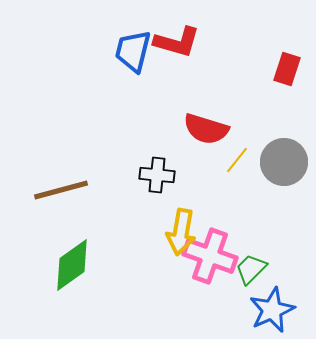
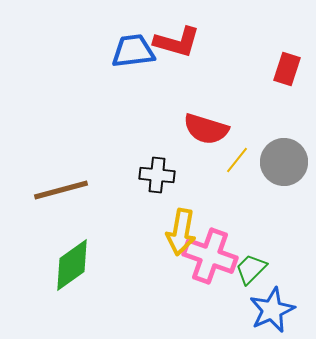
blue trapezoid: rotated 69 degrees clockwise
